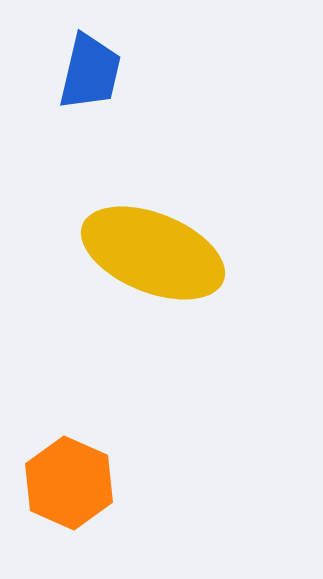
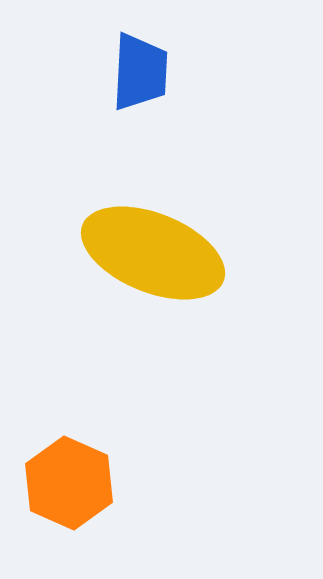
blue trapezoid: moved 50 px right; rotated 10 degrees counterclockwise
